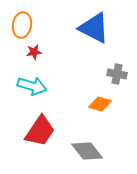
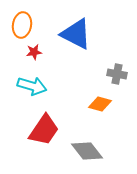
blue triangle: moved 18 px left, 6 px down
red trapezoid: moved 4 px right, 1 px up
